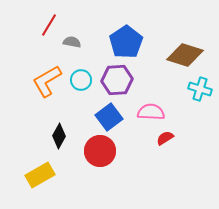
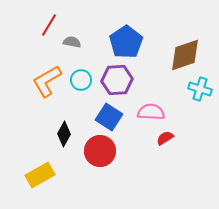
brown diamond: rotated 36 degrees counterclockwise
blue square: rotated 20 degrees counterclockwise
black diamond: moved 5 px right, 2 px up
